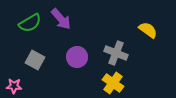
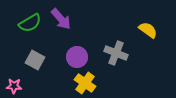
yellow cross: moved 28 px left
